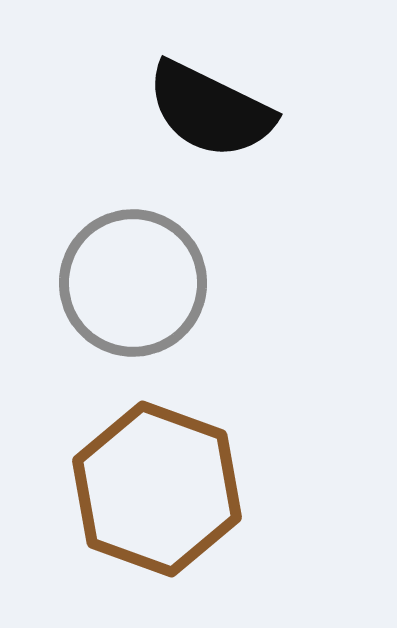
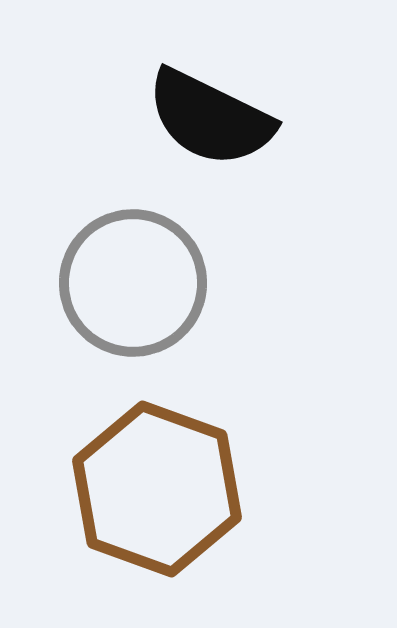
black semicircle: moved 8 px down
